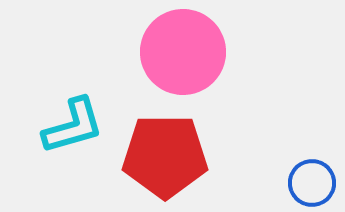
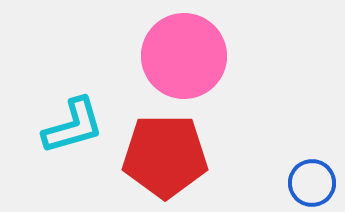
pink circle: moved 1 px right, 4 px down
